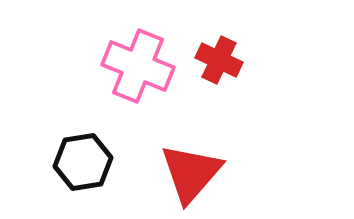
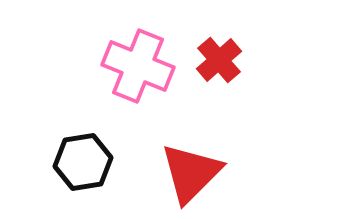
red cross: rotated 24 degrees clockwise
red triangle: rotated 4 degrees clockwise
